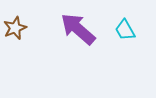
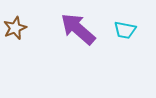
cyan trapezoid: rotated 50 degrees counterclockwise
